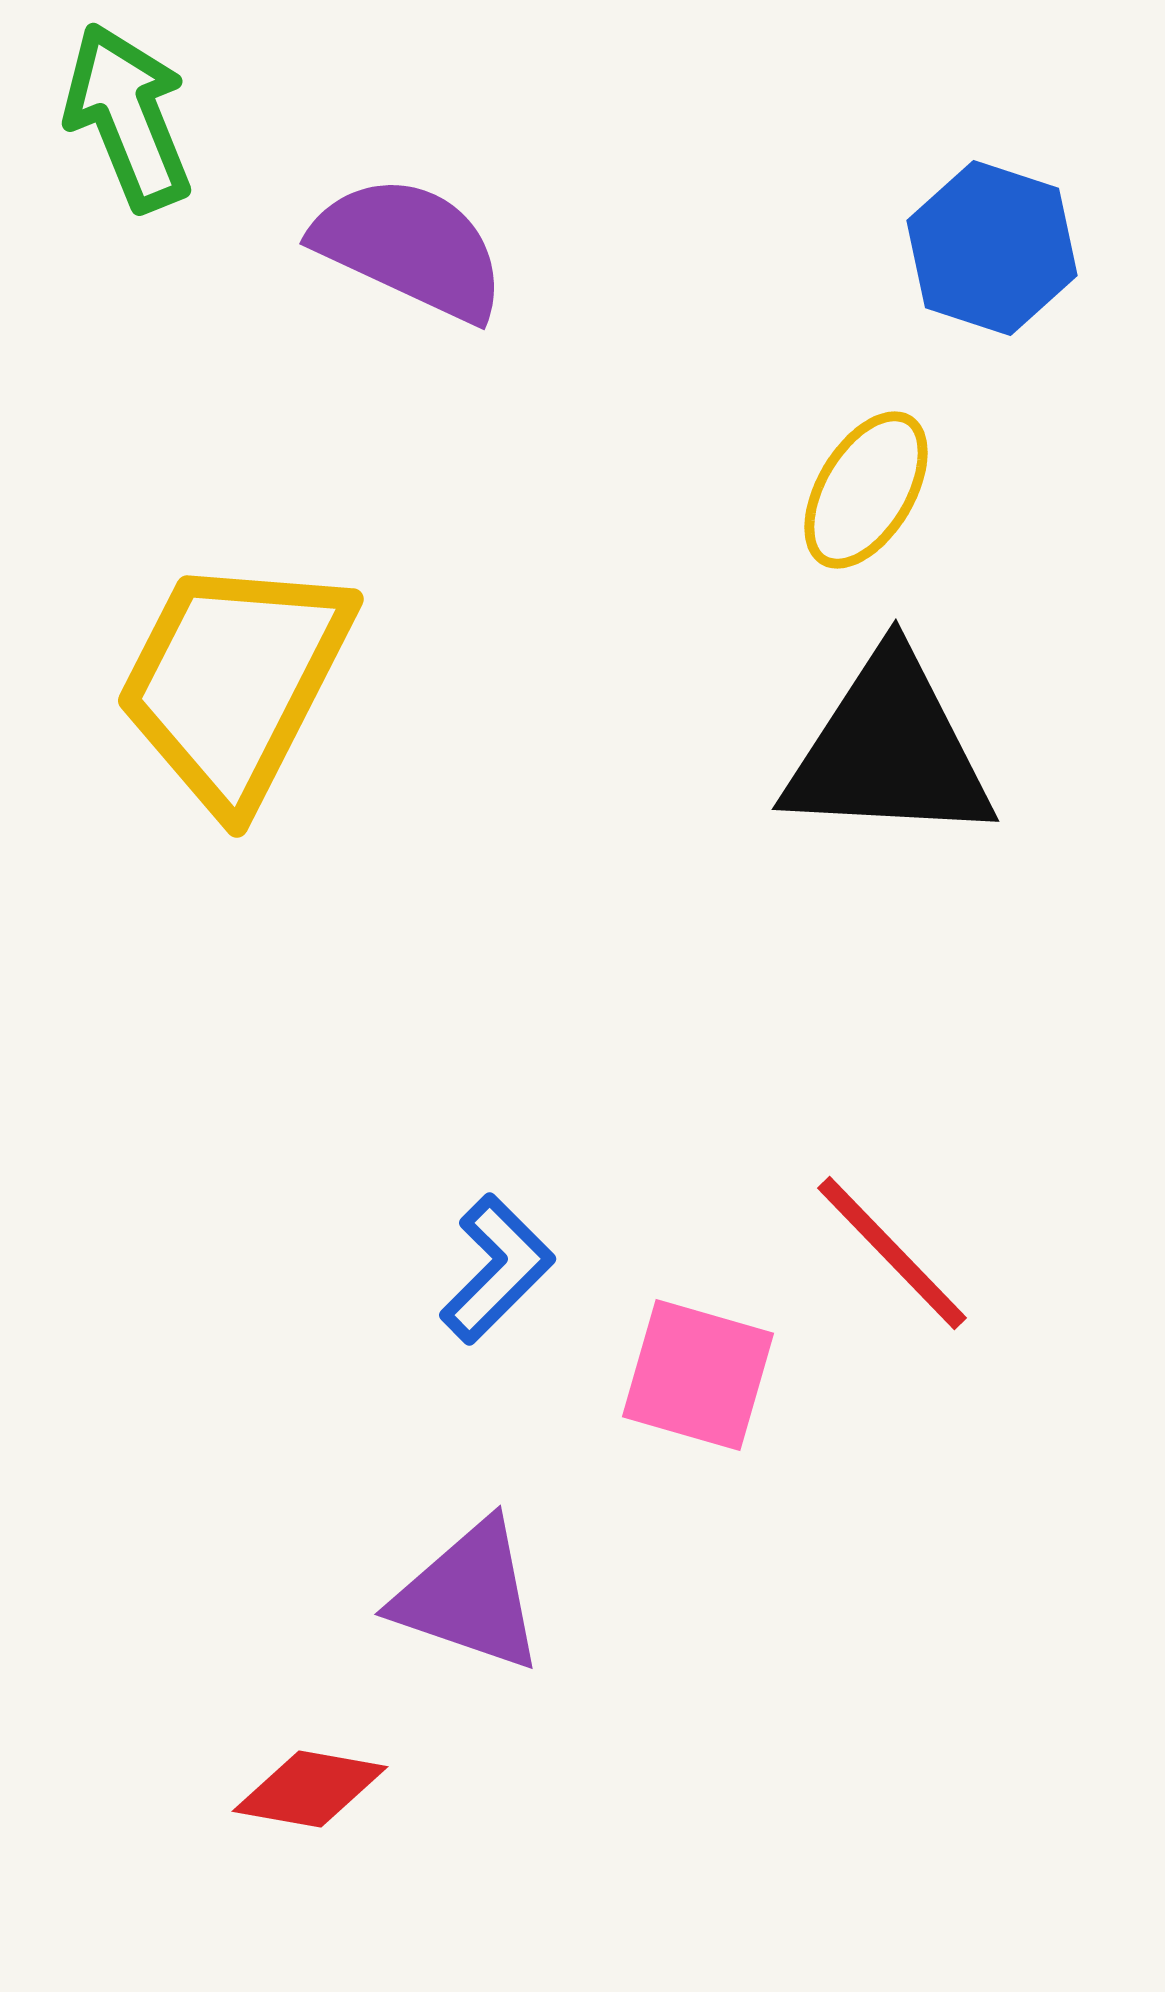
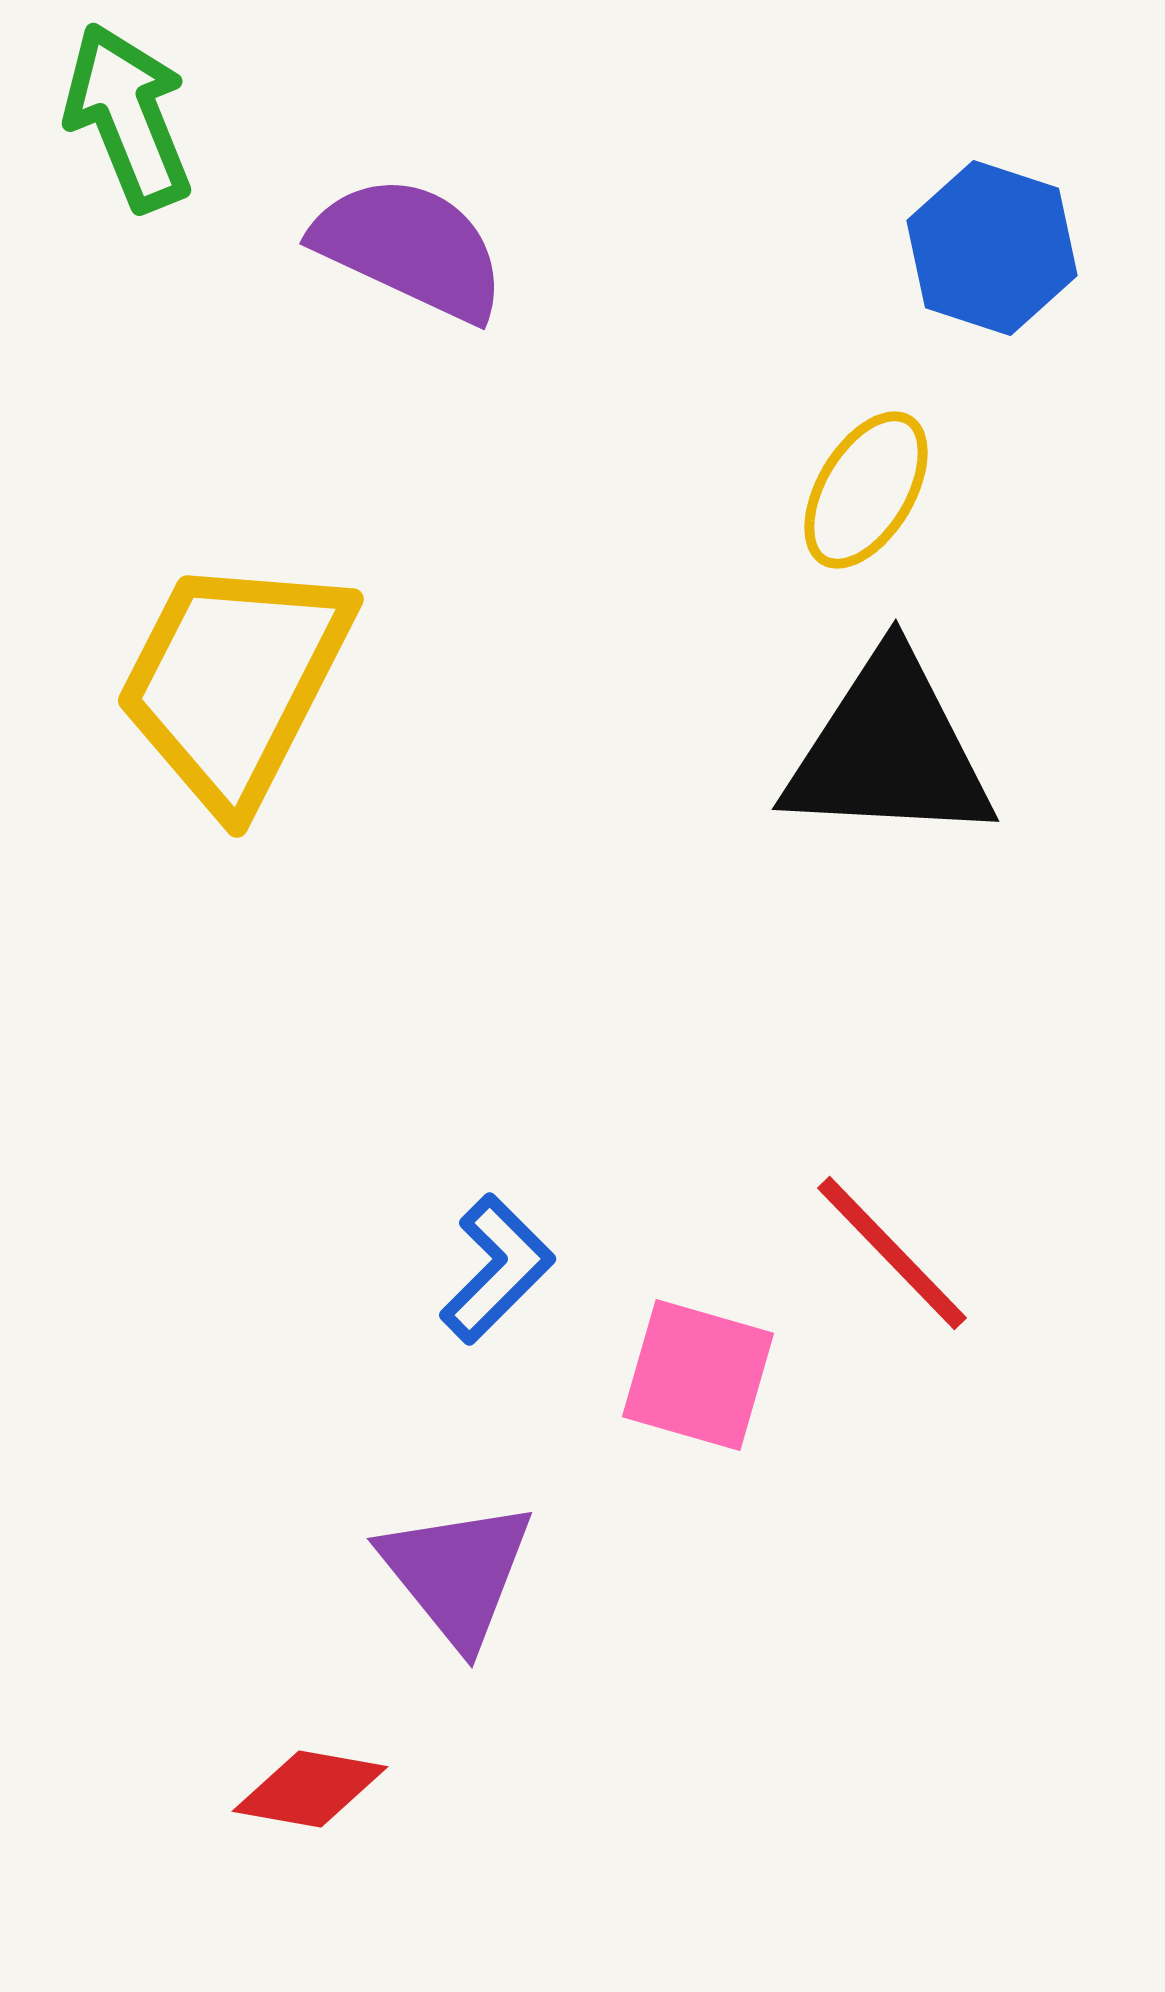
purple triangle: moved 12 px left, 23 px up; rotated 32 degrees clockwise
